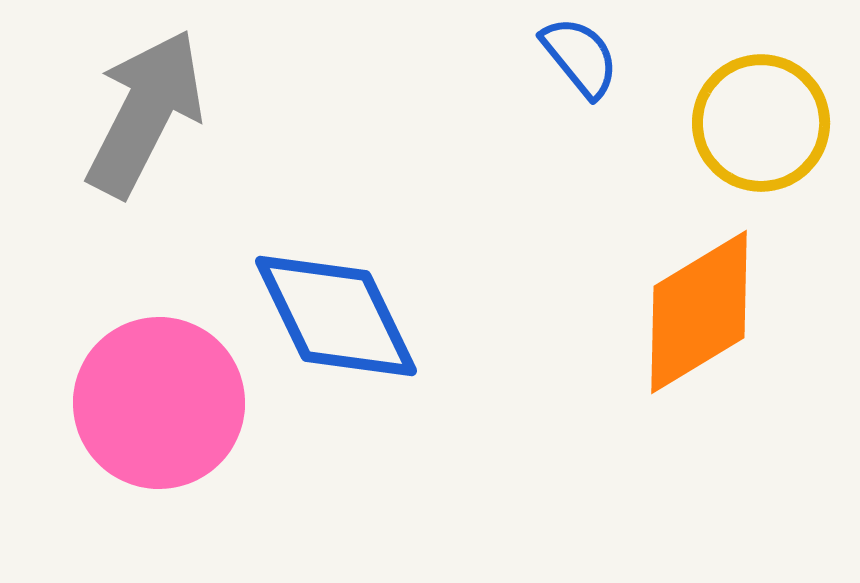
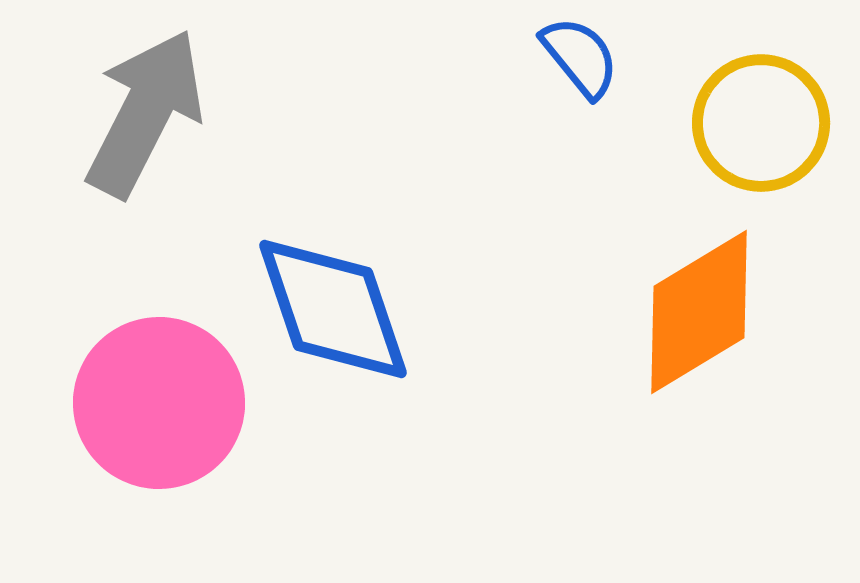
blue diamond: moved 3 px left, 7 px up; rotated 7 degrees clockwise
